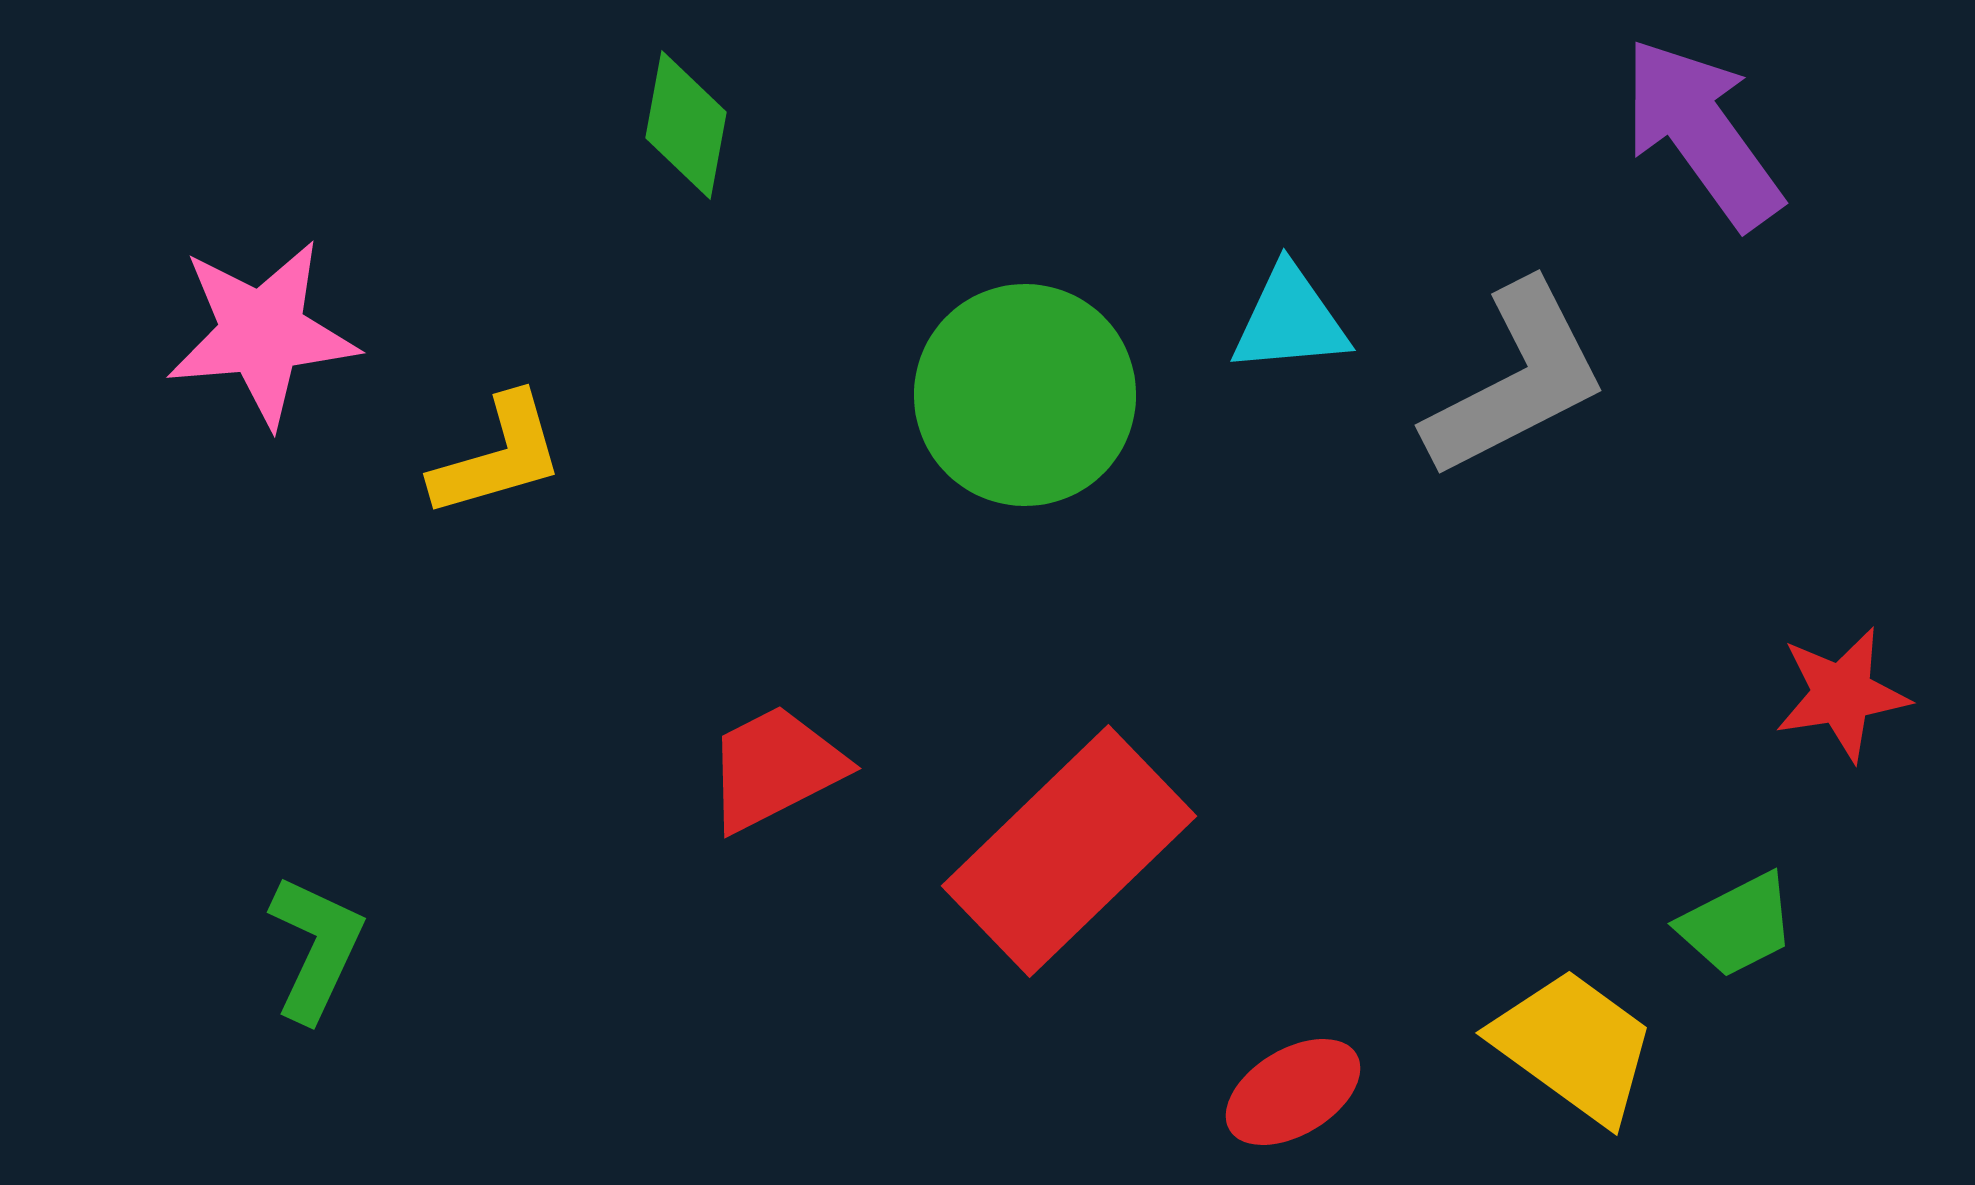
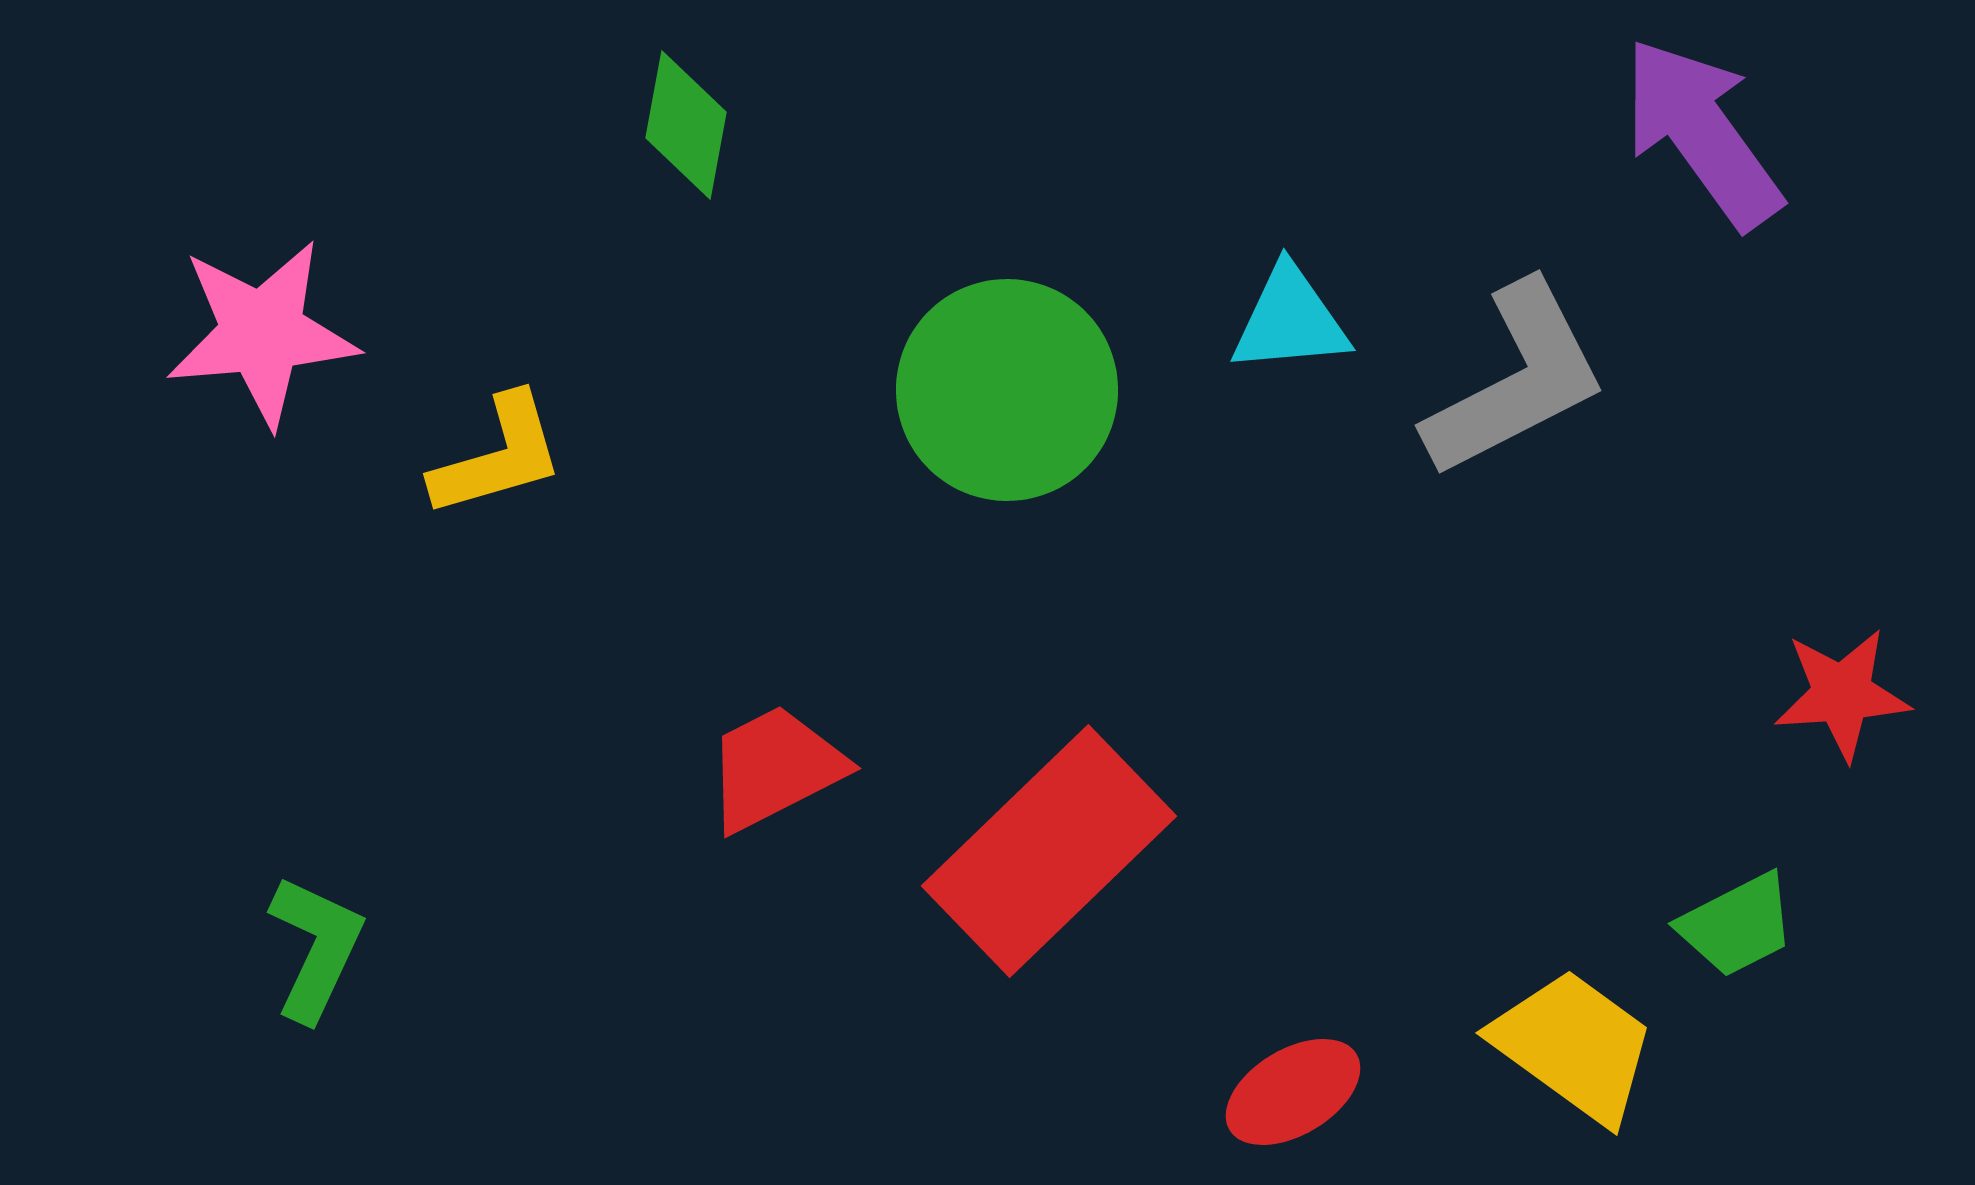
green circle: moved 18 px left, 5 px up
red star: rotated 5 degrees clockwise
red rectangle: moved 20 px left
